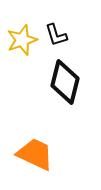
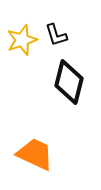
black diamond: moved 4 px right
